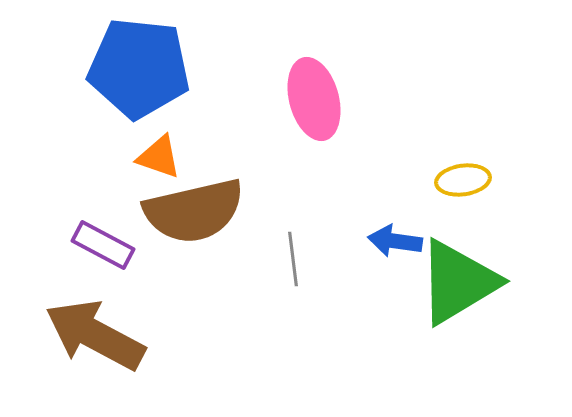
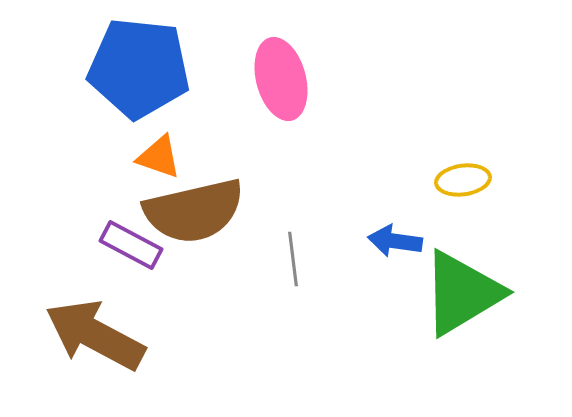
pink ellipse: moved 33 px left, 20 px up
purple rectangle: moved 28 px right
green triangle: moved 4 px right, 11 px down
